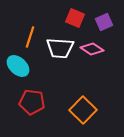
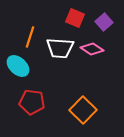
purple square: rotated 18 degrees counterclockwise
